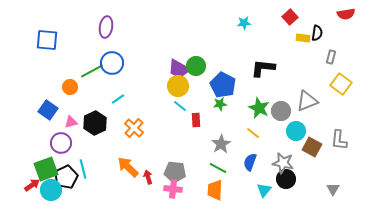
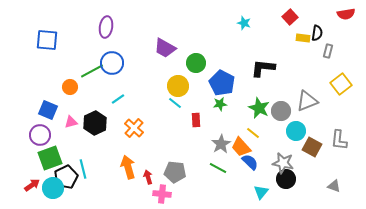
cyan star at (244, 23): rotated 24 degrees clockwise
gray rectangle at (331, 57): moved 3 px left, 6 px up
green circle at (196, 66): moved 3 px up
purple trapezoid at (179, 69): moved 14 px left, 21 px up
yellow square at (341, 84): rotated 15 degrees clockwise
blue pentagon at (223, 85): moved 1 px left, 2 px up
cyan line at (180, 106): moved 5 px left, 3 px up
blue square at (48, 110): rotated 12 degrees counterclockwise
purple circle at (61, 143): moved 21 px left, 8 px up
blue semicircle at (250, 162): rotated 114 degrees clockwise
orange arrow at (128, 167): rotated 30 degrees clockwise
green square at (46, 169): moved 4 px right, 11 px up
pink cross at (173, 189): moved 11 px left, 5 px down
gray triangle at (333, 189): moved 1 px right, 3 px up; rotated 40 degrees counterclockwise
cyan circle at (51, 190): moved 2 px right, 2 px up
orange trapezoid at (215, 190): moved 26 px right, 43 px up; rotated 45 degrees counterclockwise
cyan triangle at (264, 190): moved 3 px left, 2 px down
